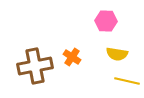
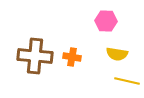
orange cross: rotated 24 degrees counterclockwise
brown cross: moved 10 px up; rotated 16 degrees clockwise
